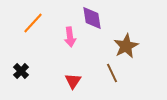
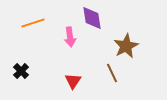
orange line: rotated 30 degrees clockwise
